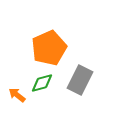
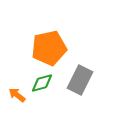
orange pentagon: rotated 12 degrees clockwise
